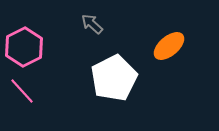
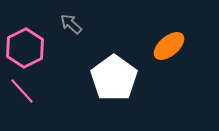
gray arrow: moved 21 px left
pink hexagon: moved 1 px right, 1 px down
white pentagon: rotated 9 degrees counterclockwise
